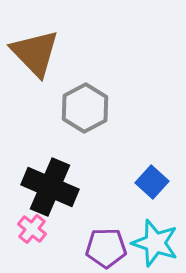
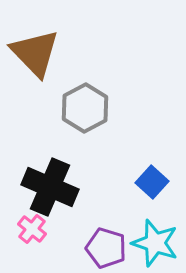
purple pentagon: rotated 18 degrees clockwise
